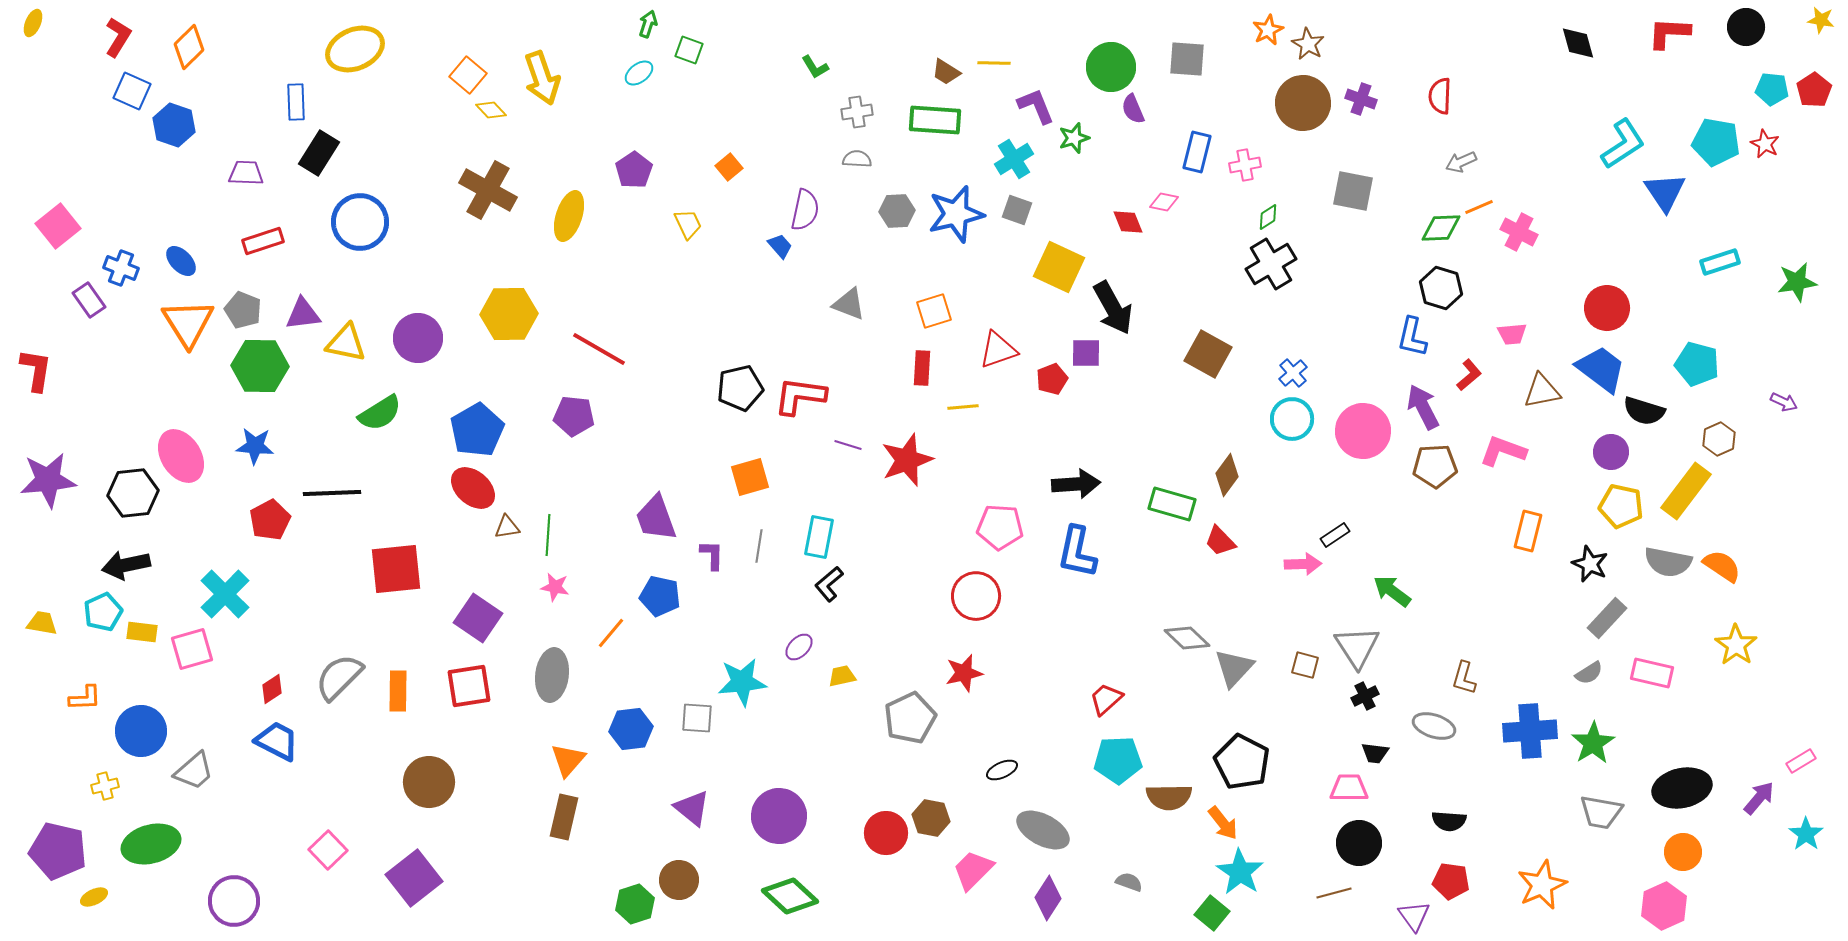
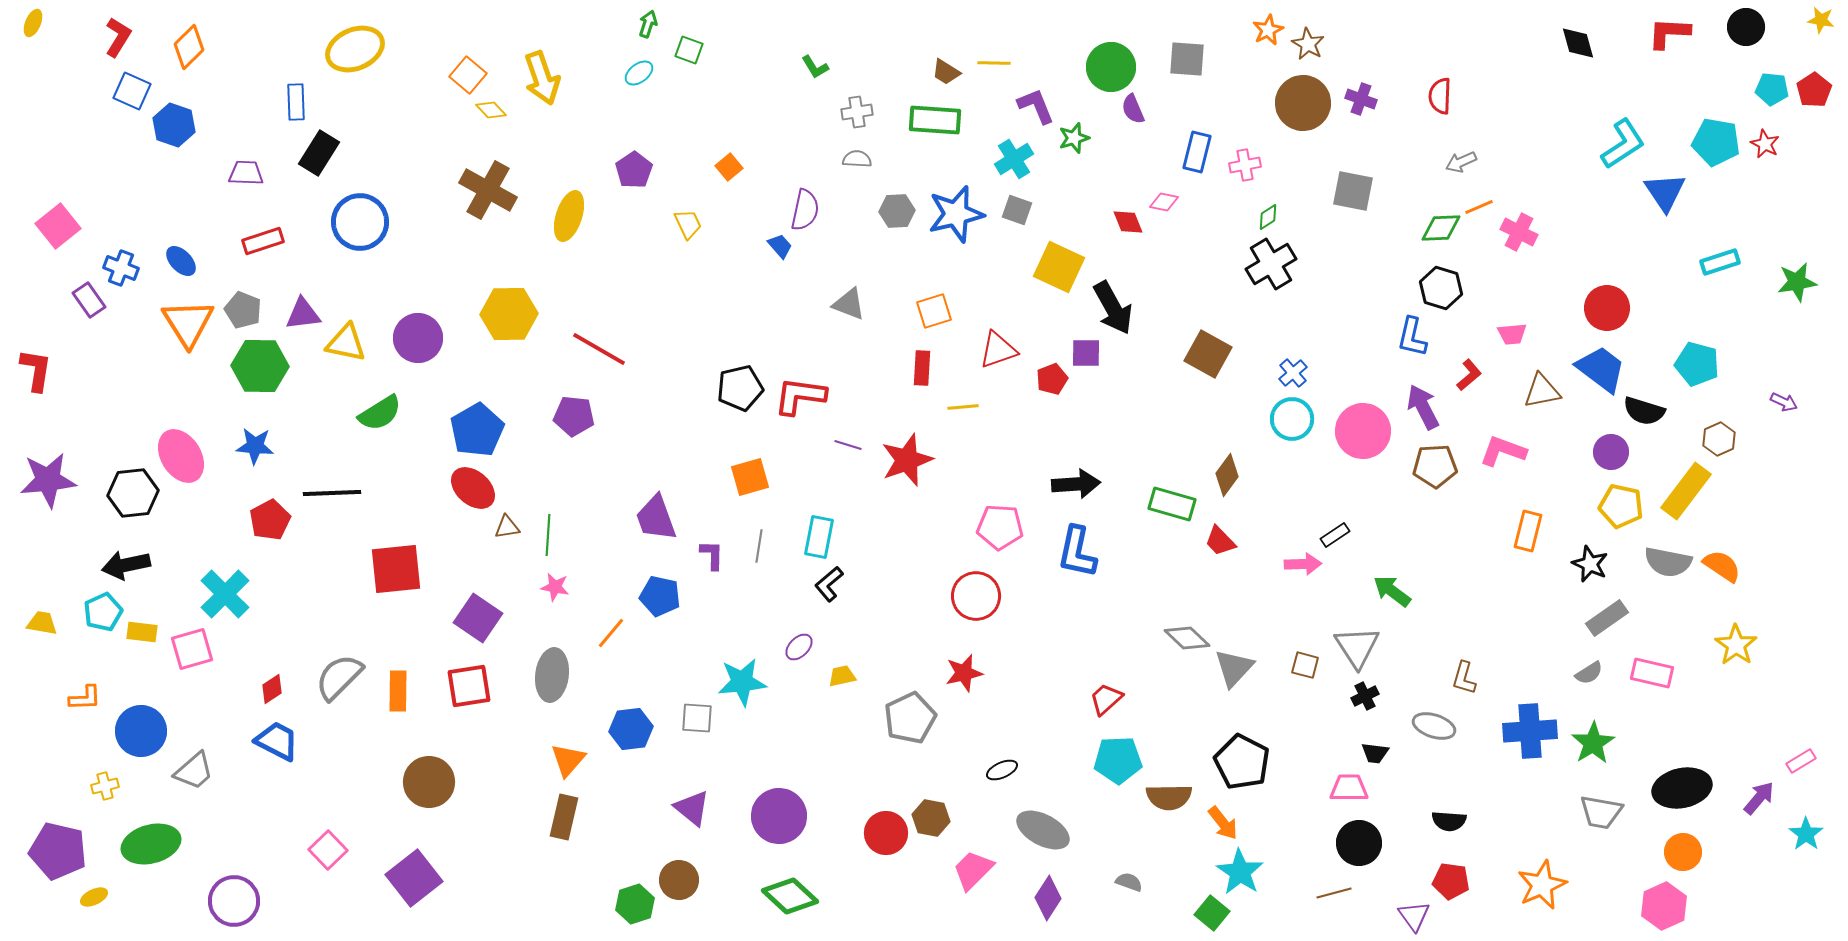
gray rectangle at (1607, 618): rotated 12 degrees clockwise
